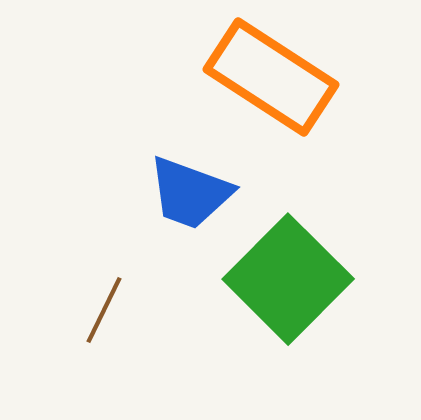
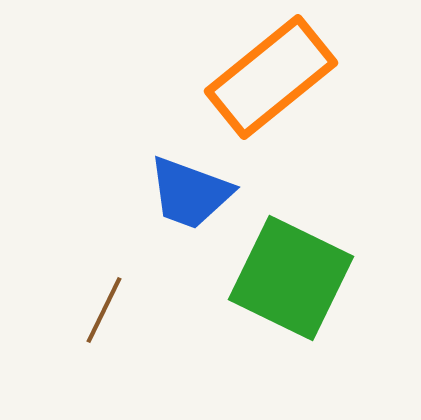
orange rectangle: rotated 72 degrees counterclockwise
green square: moved 3 px right, 1 px up; rotated 19 degrees counterclockwise
